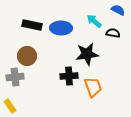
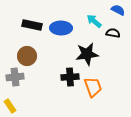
black cross: moved 1 px right, 1 px down
